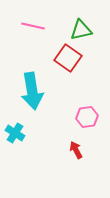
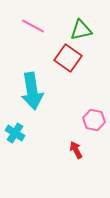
pink line: rotated 15 degrees clockwise
pink hexagon: moved 7 px right, 3 px down; rotated 20 degrees clockwise
